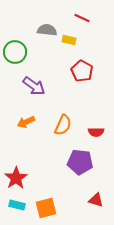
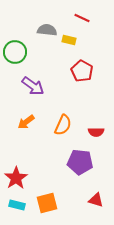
purple arrow: moved 1 px left
orange arrow: rotated 12 degrees counterclockwise
orange square: moved 1 px right, 5 px up
